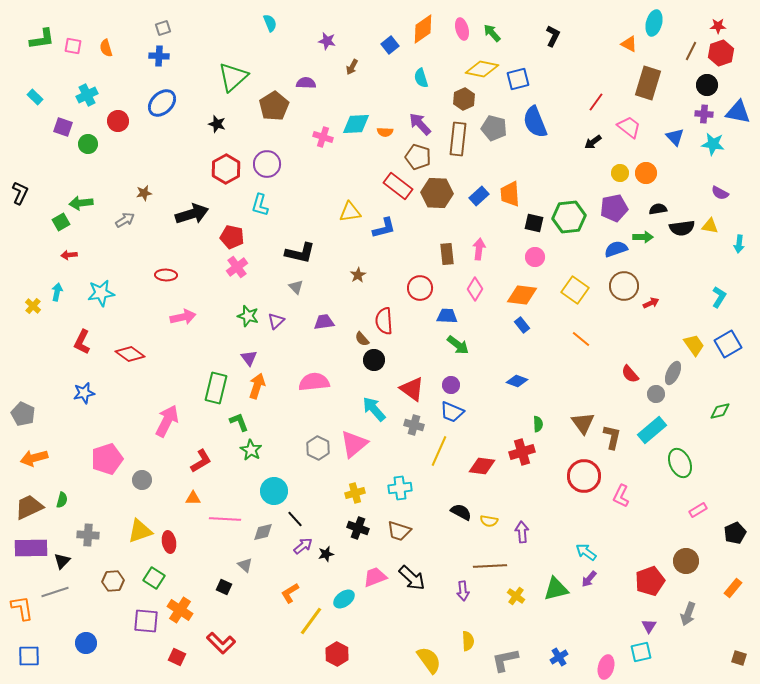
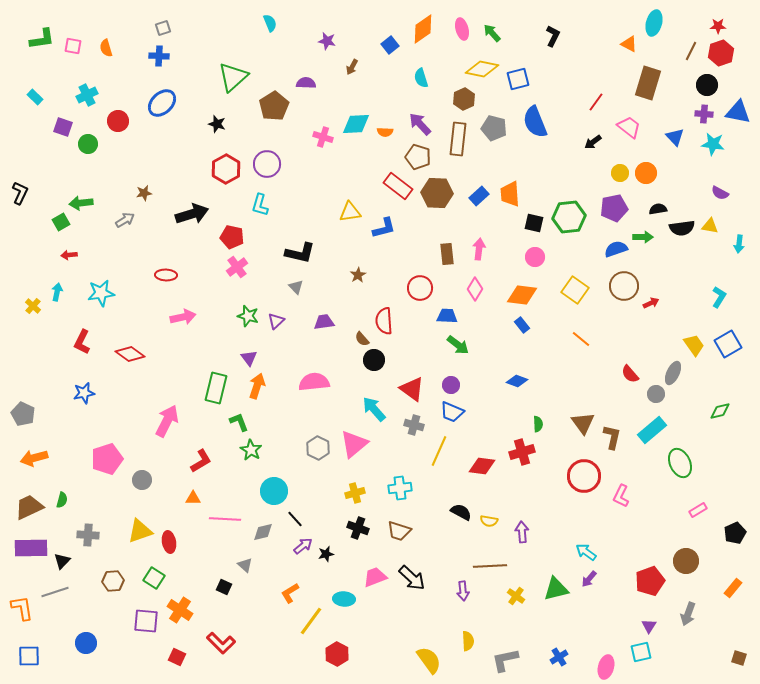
cyan ellipse at (344, 599): rotated 40 degrees clockwise
